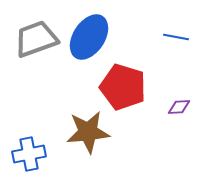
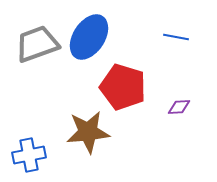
gray trapezoid: moved 1 px right, 5 px down
blue cross: moved 1 px down
